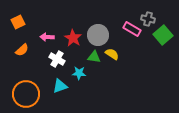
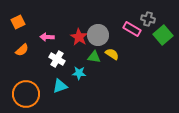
red star: moved 6 px right, 1 px up
